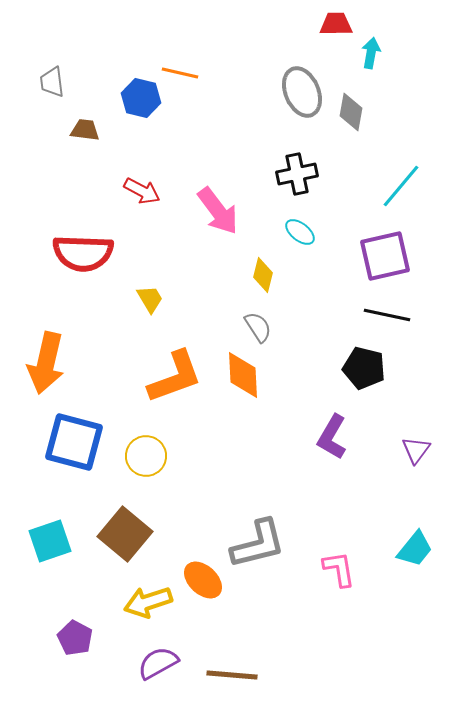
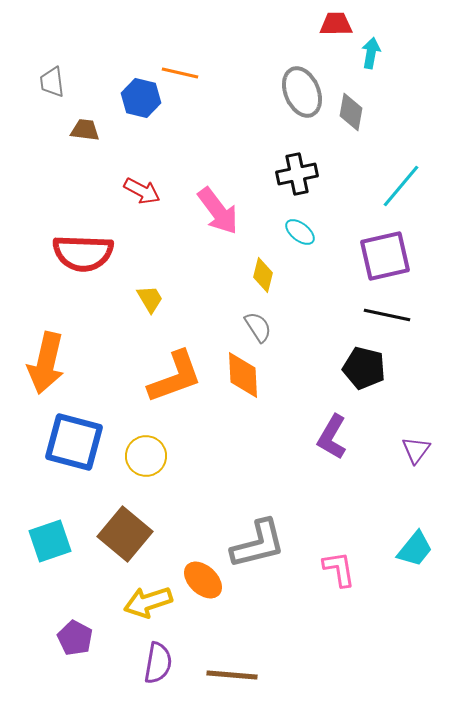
purple semicircle: rotated 129 degrees clockwise
